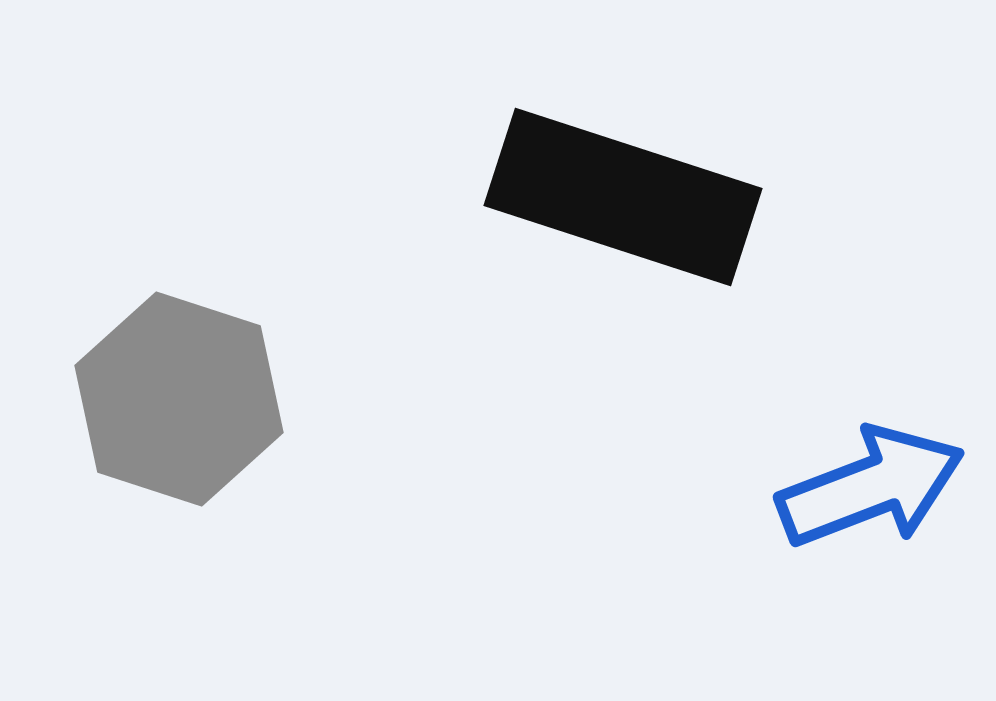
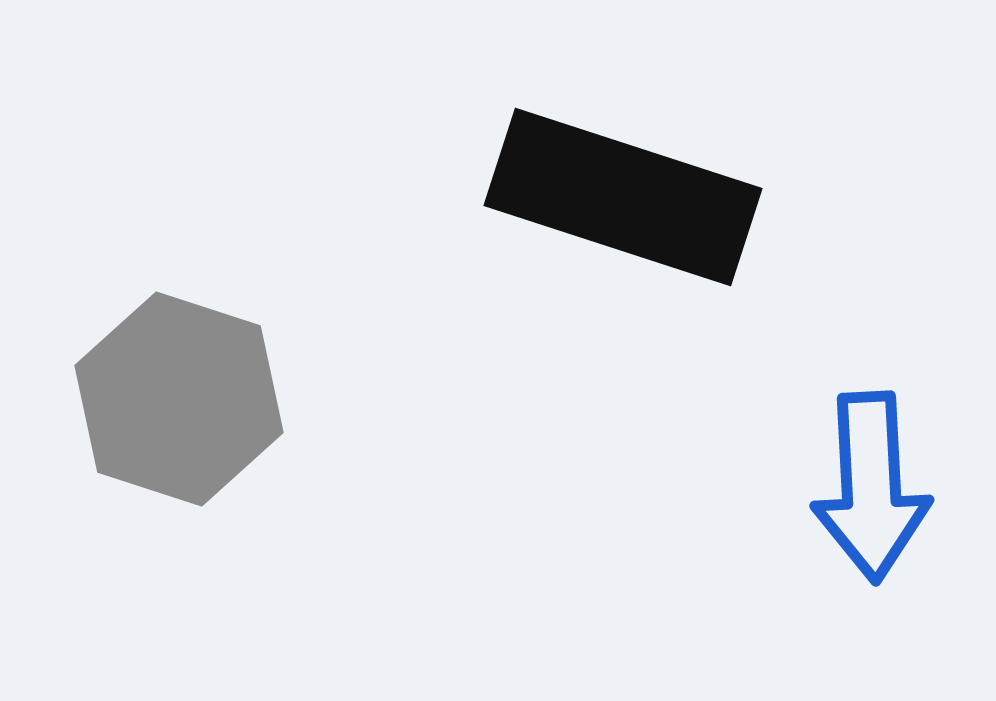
blue arrow: rotated 108 degrees clockwise
